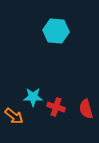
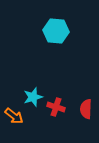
cyan star: rotated 18 degrees counterclockwise
red semicircle: rotated 18 degrees clockwise
